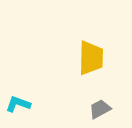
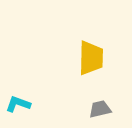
gray trapezoid: rotated 15 degrees clockwise
